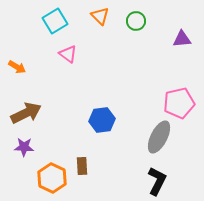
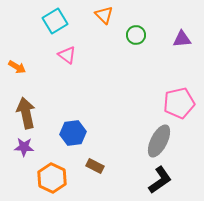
orange triangle: moved 4 px right, 1 px up
green circle: moved 14 px down
pink triangle: moved 1 px left, 1 px down
brown arrow: rotated 76 degrees counterclockwise
blue hexagon: moved 29 px left, 13 px down
gray ellipse: moved 4 px down
brown rectangle: moved 13 px right; rotated 60 degrees counterclockwise
black L-shape: moved 3 px right, 1 px up; rotated 28 degrees clockwise
